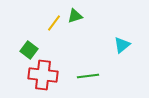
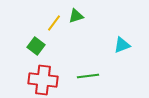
green triangle: moved 1 px right
cyan triangle: rotated 18 degrees clockwise
green square: moved 7 px right, 4 px up
red cross: moved 5 px down
